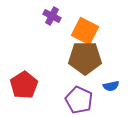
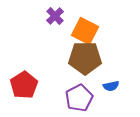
purple cross: moved 3 px right; rotated 18 degrees clockwise
purple pentagon: moved 2 px up; rotated 20 degrees clockwise
